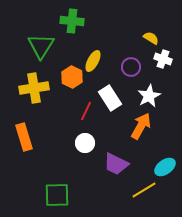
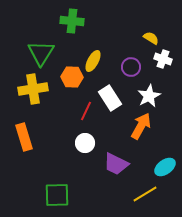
green triangle: moved 7 px down
orange hexagon: rotated 25 degrees counterclockwise
yellow cross: moved 1 px left, 1 px down
yellow line: moved 1 px right, 4 px down
